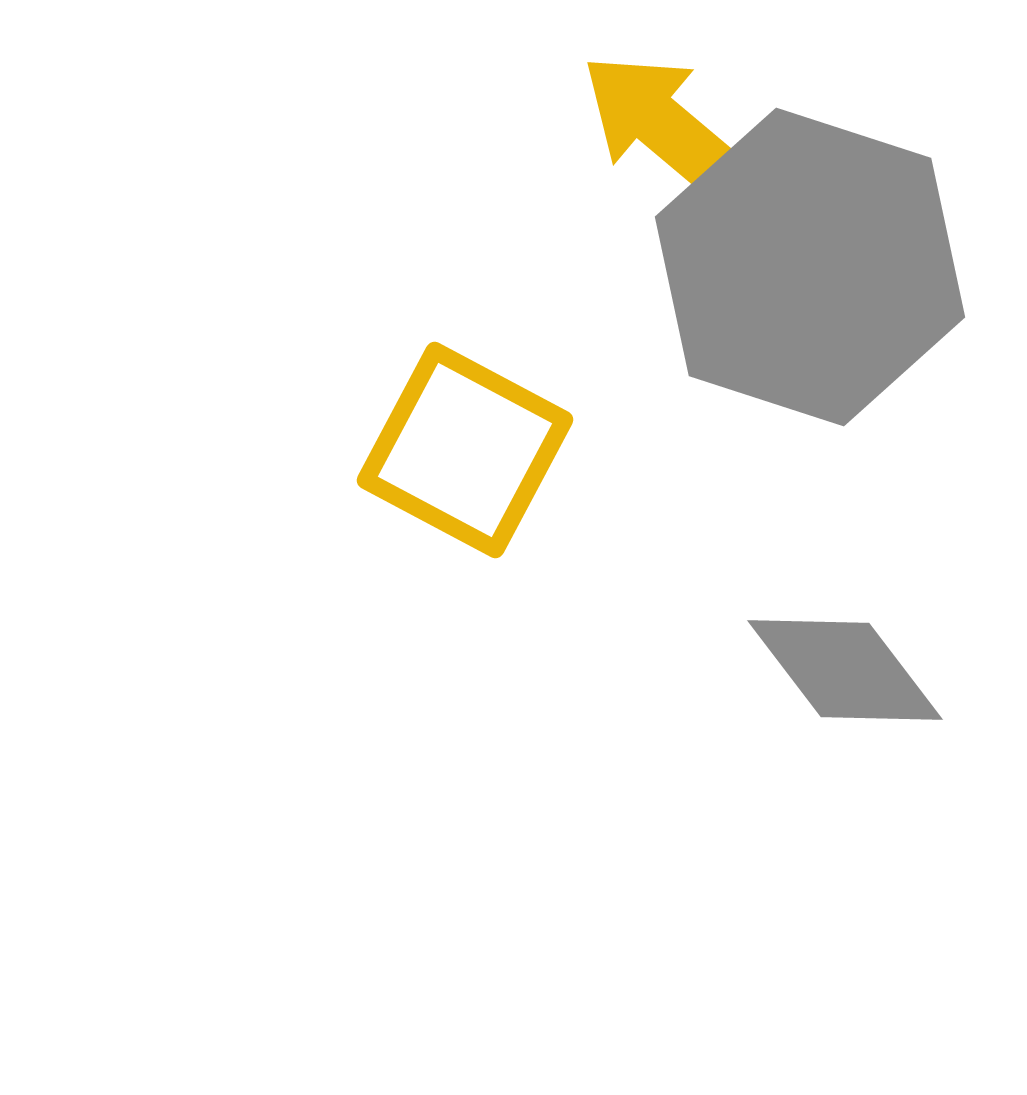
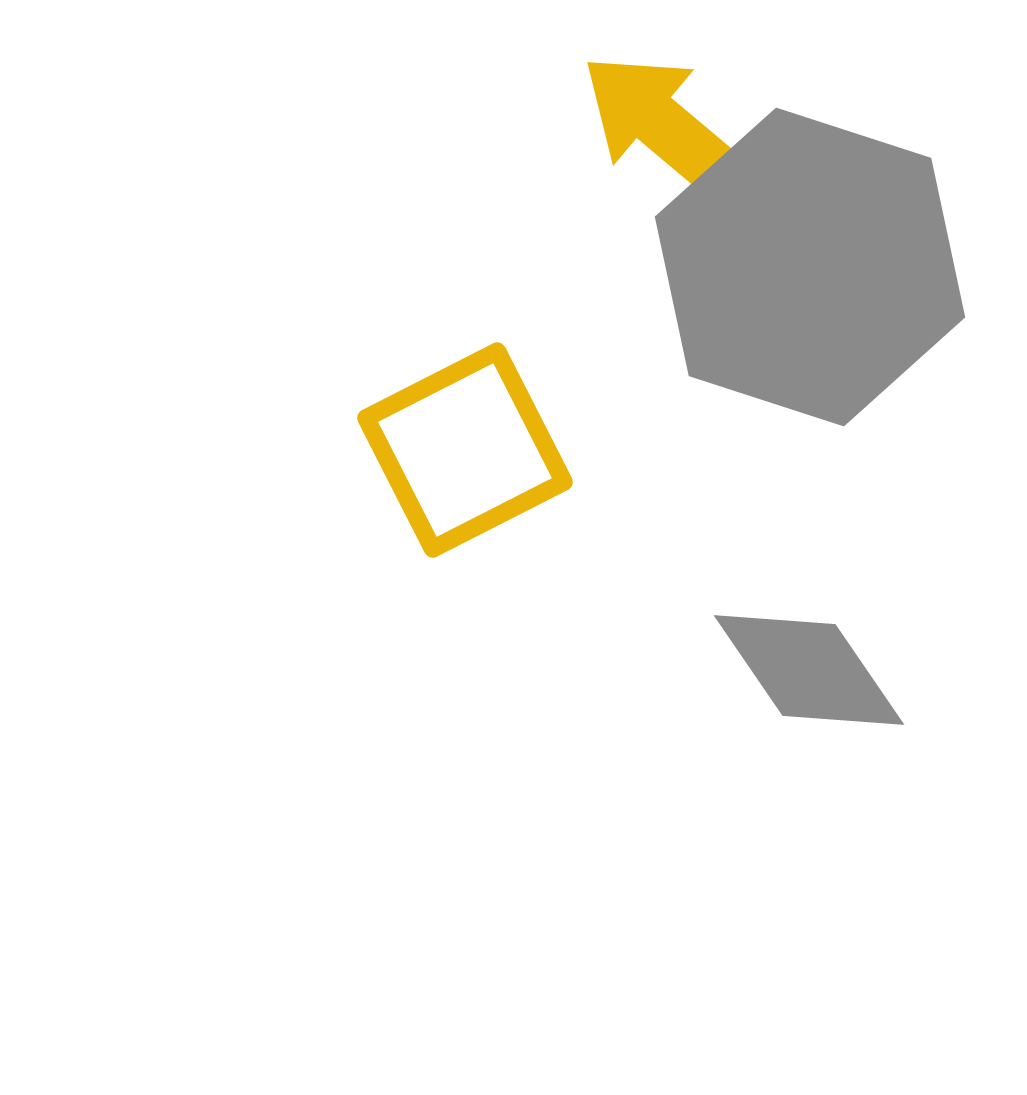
yellow square: rotated 35 degrees clockwise
gray diamond: moved 36 px left; rotated 3 degrees clockwise
